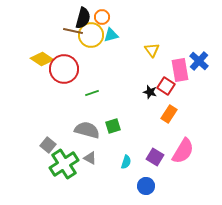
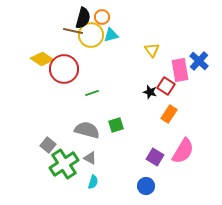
green square: moved 3 px right, 1 px up
cyan semicircle: moved 33 px left, 20 px down
